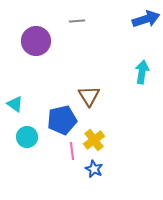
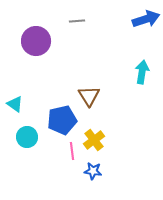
blue star: moved 1 px left, 2 px down; rotated 18 degrees counterclockwise
